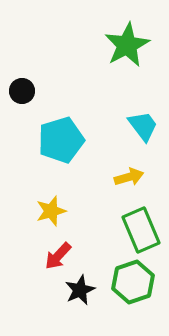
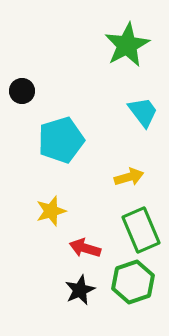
cyan trapezoid: moved 14 px up
red arrow: moved 27 px right, 8 px up; rotated 64 degrees clockwise
